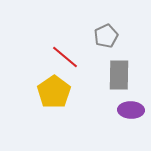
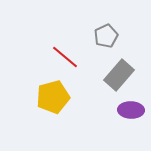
gray rectangle: rotated 40 degrees clockwise
yellow pentagon: moved 1 px left, 5 px down; rotated 20 degrees clockwise
